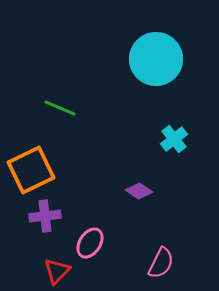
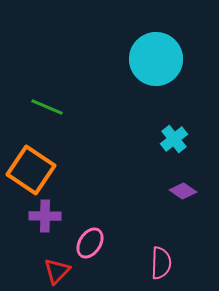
green line: moved 13 px left, 1 px up
orange square: rotated 30 degrees counterclockwise
purple diamond: moved 44 px right
purple cross: rotated 8 degrees clockwise
pink semicircle: rotated 24 degrees counterclockwise
